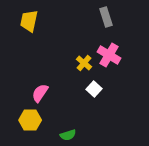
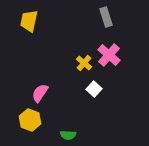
pink cross: rotated 10 degrees clockwise
yellow hexagon: rotated 20 degrees clockwise
green semicircle: rotated 21 degrees clockwise
